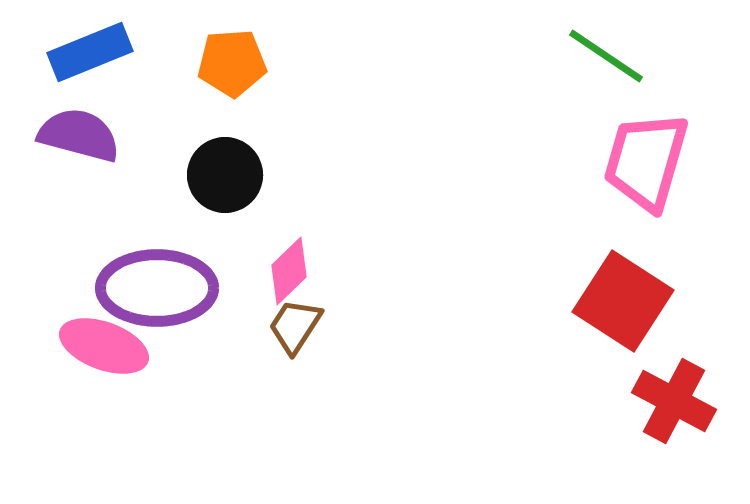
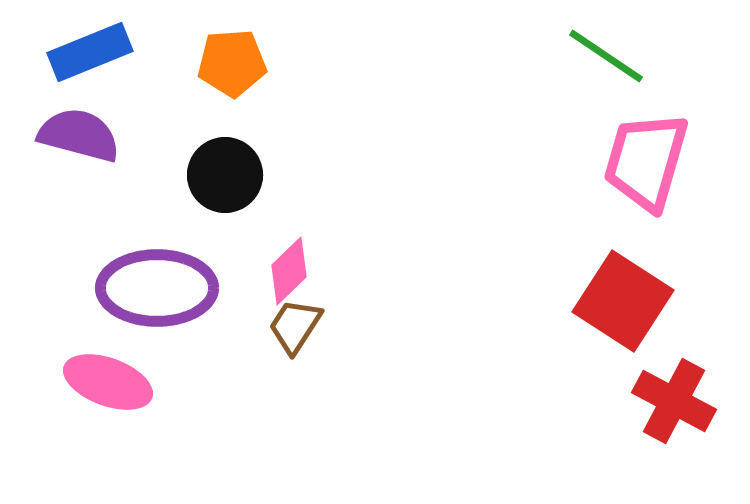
pink ellipse: moved 4 px right, 36 px down
